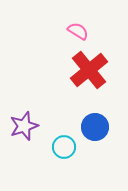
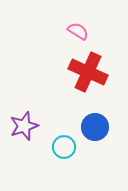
red cross: moved 1 px left, 2 px down; rotated 27 degrees counterclockwise
